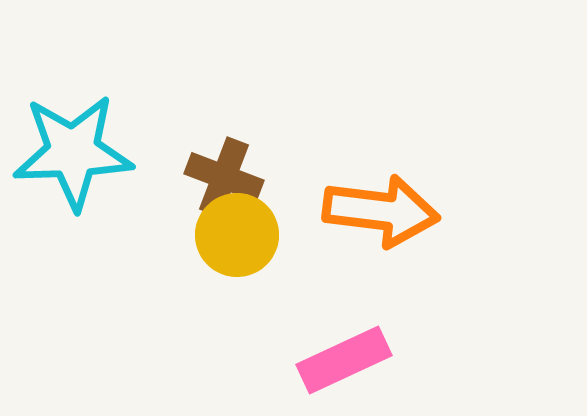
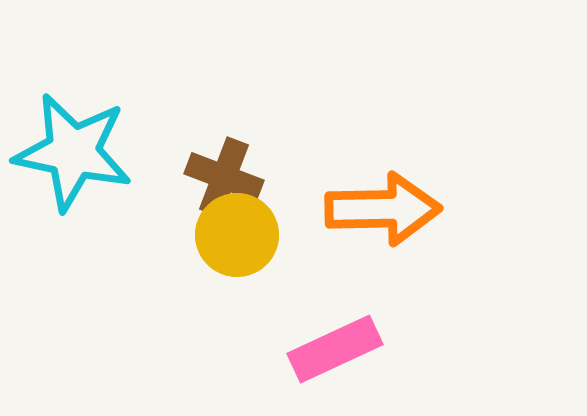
cyan star: rotated 14 degrees clockwise
orange arrow: moved 2 px right, 2 px up; rotated 8 degrees counterclockwise
pink rectangle: moved 9 px left, 11 px up
